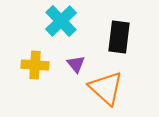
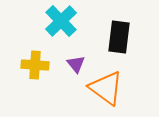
orange triangle: rotated 6 degrees counterclockwise
